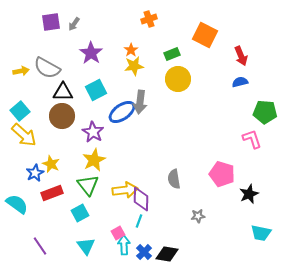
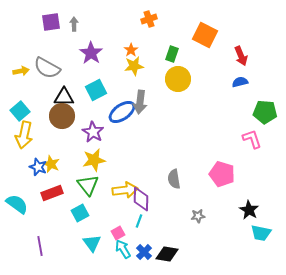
gray arrow at (74, 24): rotated 144 degrees clockwise
green rectangle at (172, 54): rotated 49 degrees counterclockwise
black triangle at (63, 92): moved 1 px right, 5 px down
yellow arrow at (24, 135): rotated 60 degrees clockwise
yellow star at (94, 160): rotated 15 degrees clockwise
blue star at (35, 173): moved 3 px right, 6 px up; rotated 24 degrees counterclockwise
black star at (249, 194): moved 16 px down; rotated 18 degrees counterclockwise
cyan arrow at (124, 245): moved 1 px left, 4 px down; rotated 30 degrees counterclockwise
purple line at (40, 246): rotated 24 degrees clockwise
cyan triangle at (86, 246): moved 6 px right, 3 px up
